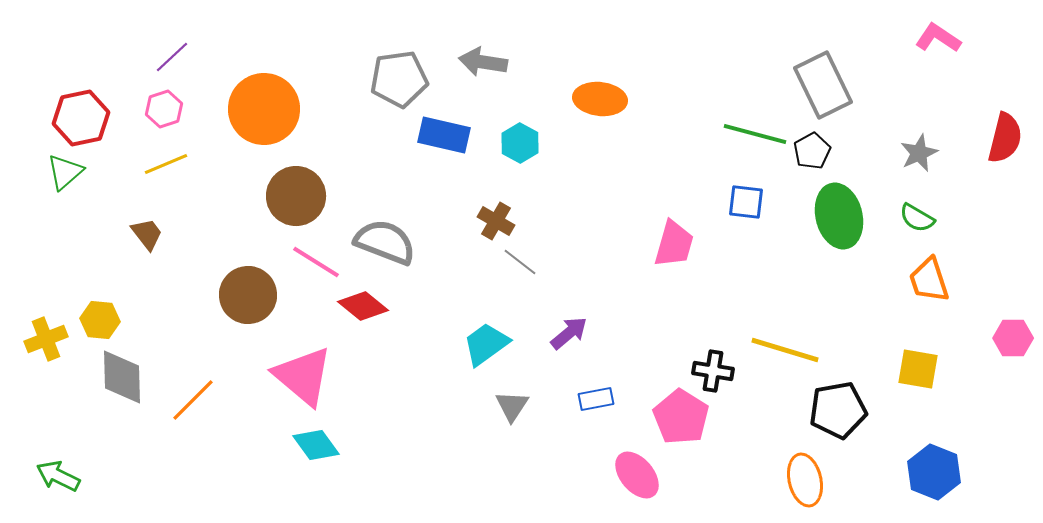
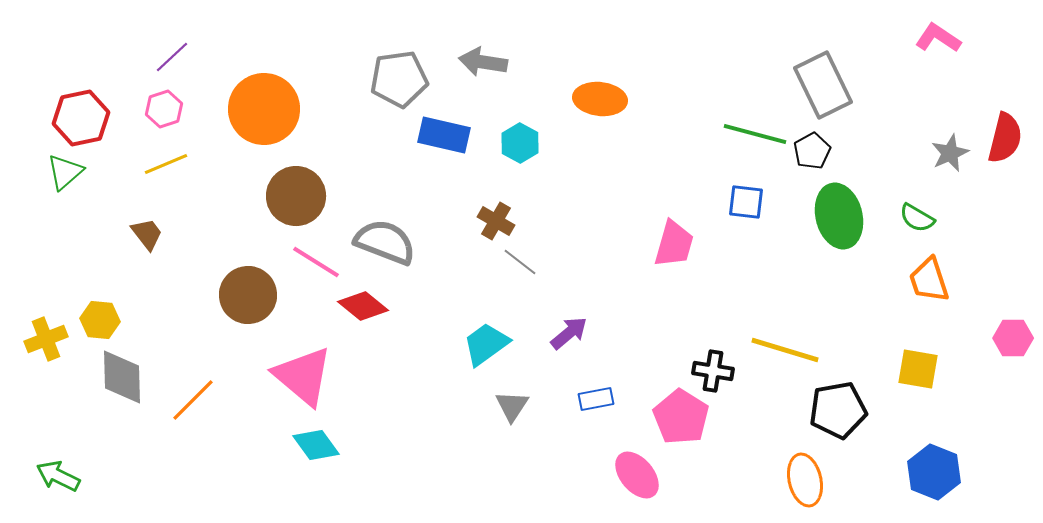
gray star at (919, 153): moved 31 px right
